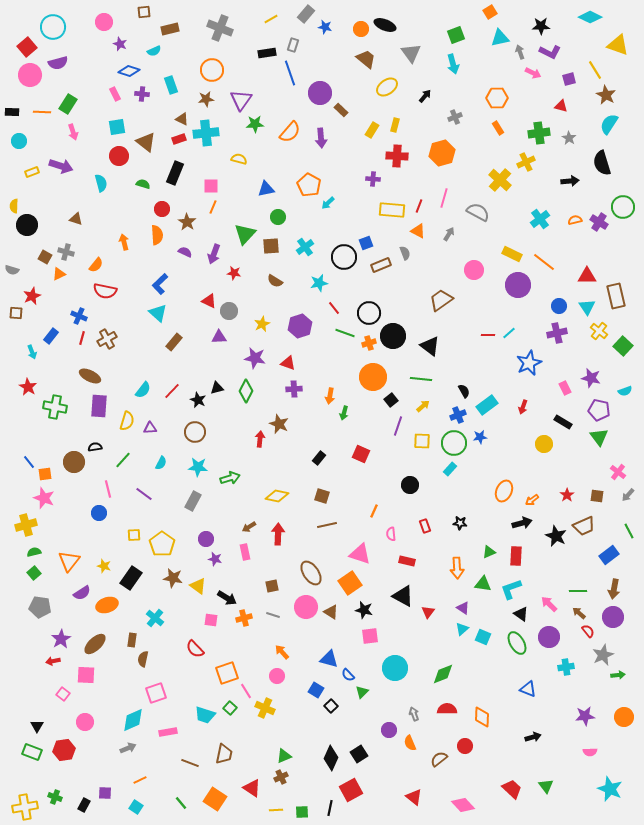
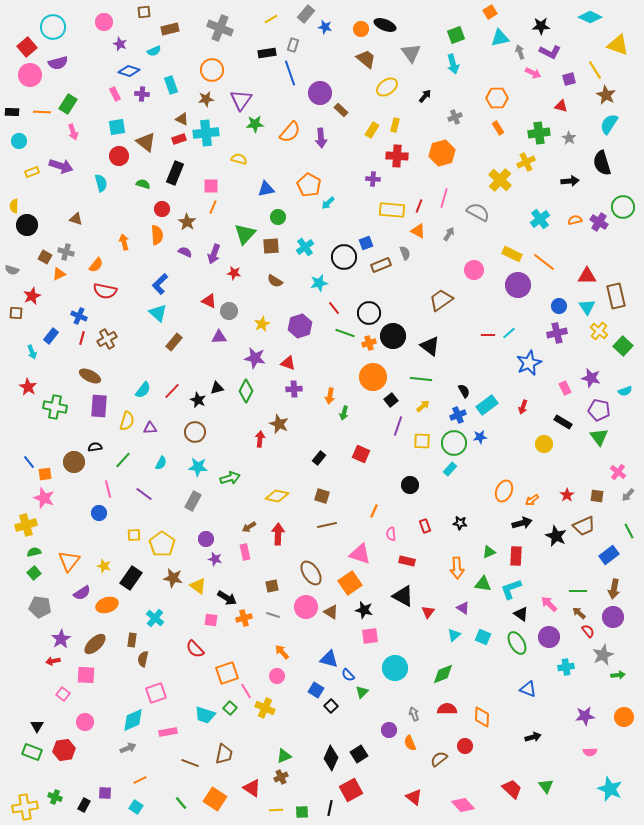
cyan triangle at (462, 629): moved 8 px left, 6 px down
